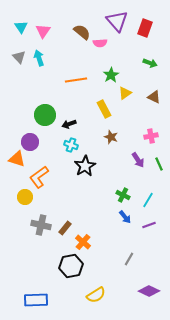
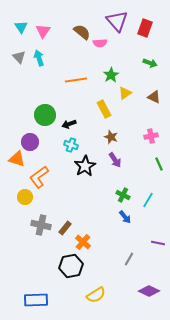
purple arrow: moved 23 px left
purple line: moved 9 px right, 18 px down; rotated 32 degrees clockwise
